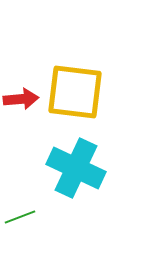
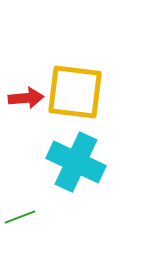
red arrow: moved 5 px right, 1 px up
cyan cross: moved 6 px up
